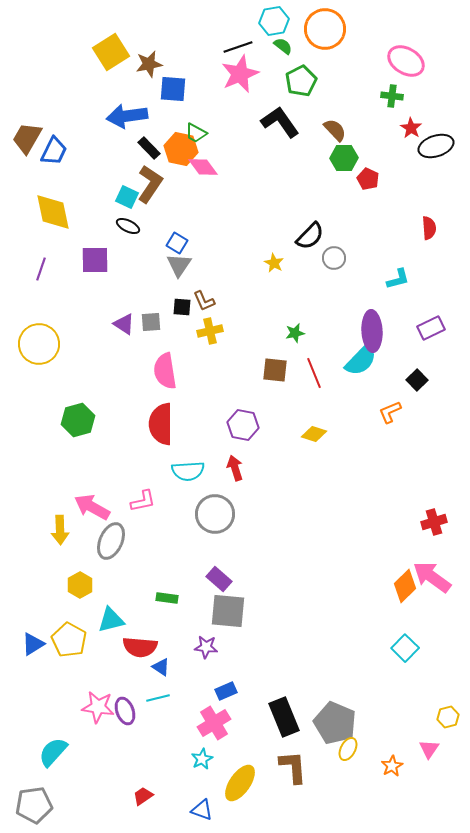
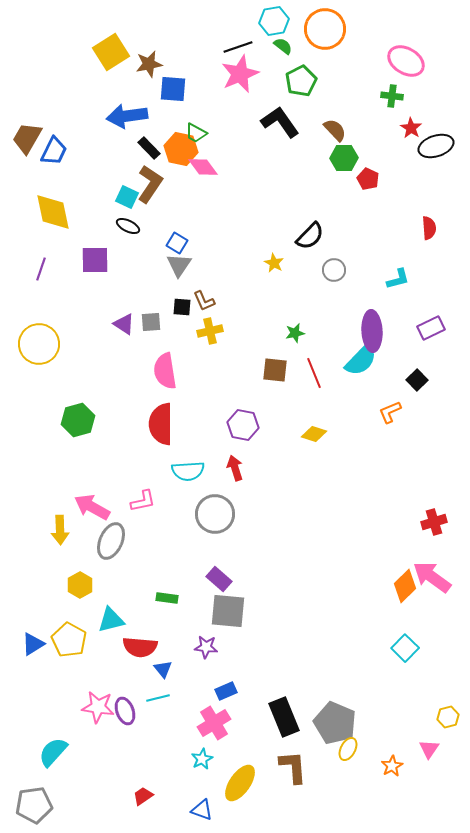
gray circle at (334, 258): moved 12 px down
blue triangle at (161, 667): moved 2 px right, 2 px down; rotated 18 degrees clockwise
